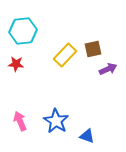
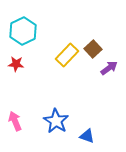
cyan hexagon: rotated 20 degrees counterclockwise
brown square: rotated 30 degrees counterclockwise
yellow rectangle: moved 2 px right
purple arrow: moved 1 px right, 1 px up; rotated 12 degrees counterclockwise
pink arrow: moved 5 px left
